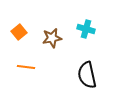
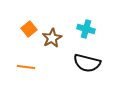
orange square: moved 10 px right, 3 px up
brown star: rotated 18 degrees counterclockwise
black semicircle: moved 12 px up; rotated 64 degrees counterclockwise
